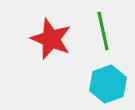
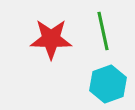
red star: rotated 21 degrees counterclockwise
